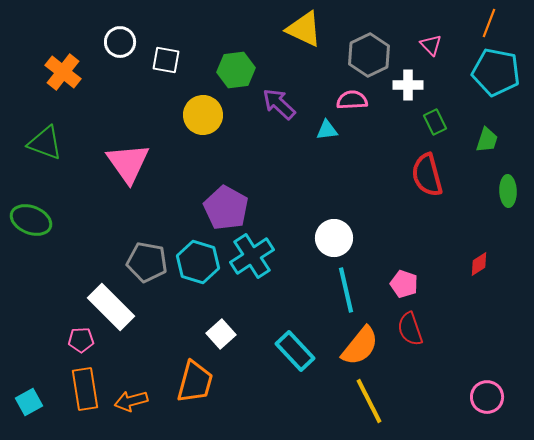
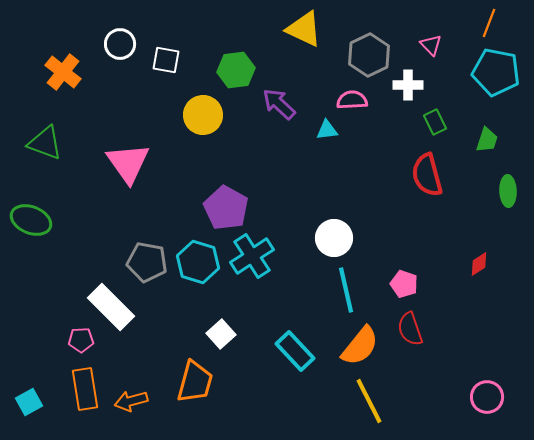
white circle at (120, 42): moved 2 px down
